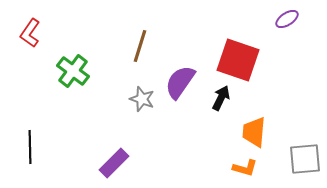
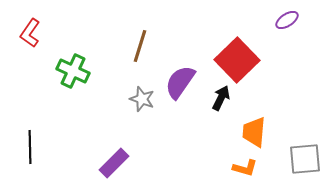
purple ellipse: moved 1 px down
red square: moved 1 px left; rotated 27 degrees clockwise
green cross: rotated 12 degrees counterclockwise
